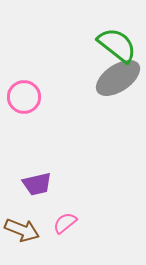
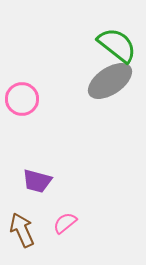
gray ellipse: moved 8 px left, 3 px down
pink circle: moved 2 px left, 2 px down
purple trapezoid: moved 3 px up; rotated 28 degrees clockwise
brown arrow: rotated 136 degrees counterclockwise
